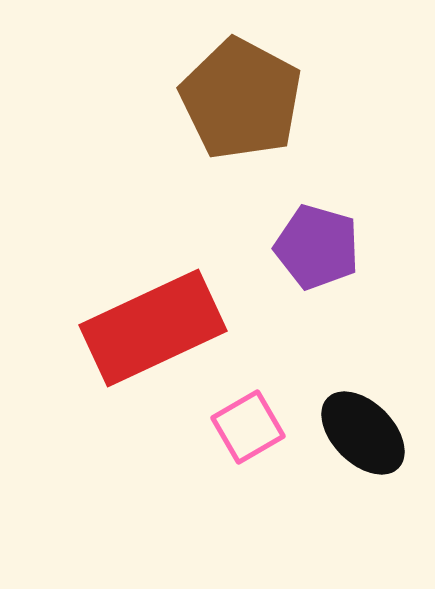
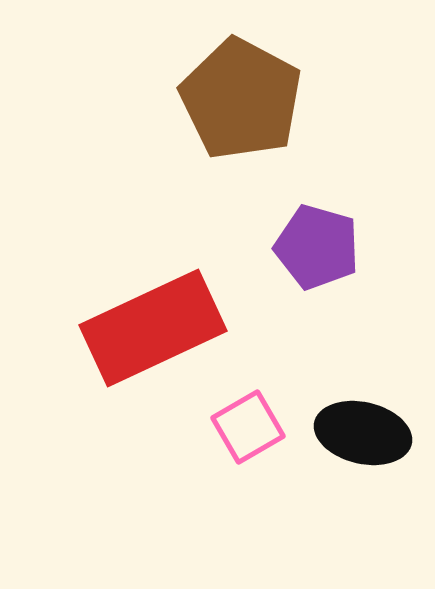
black ellipse: rotated 32 degrees counterclockwise
